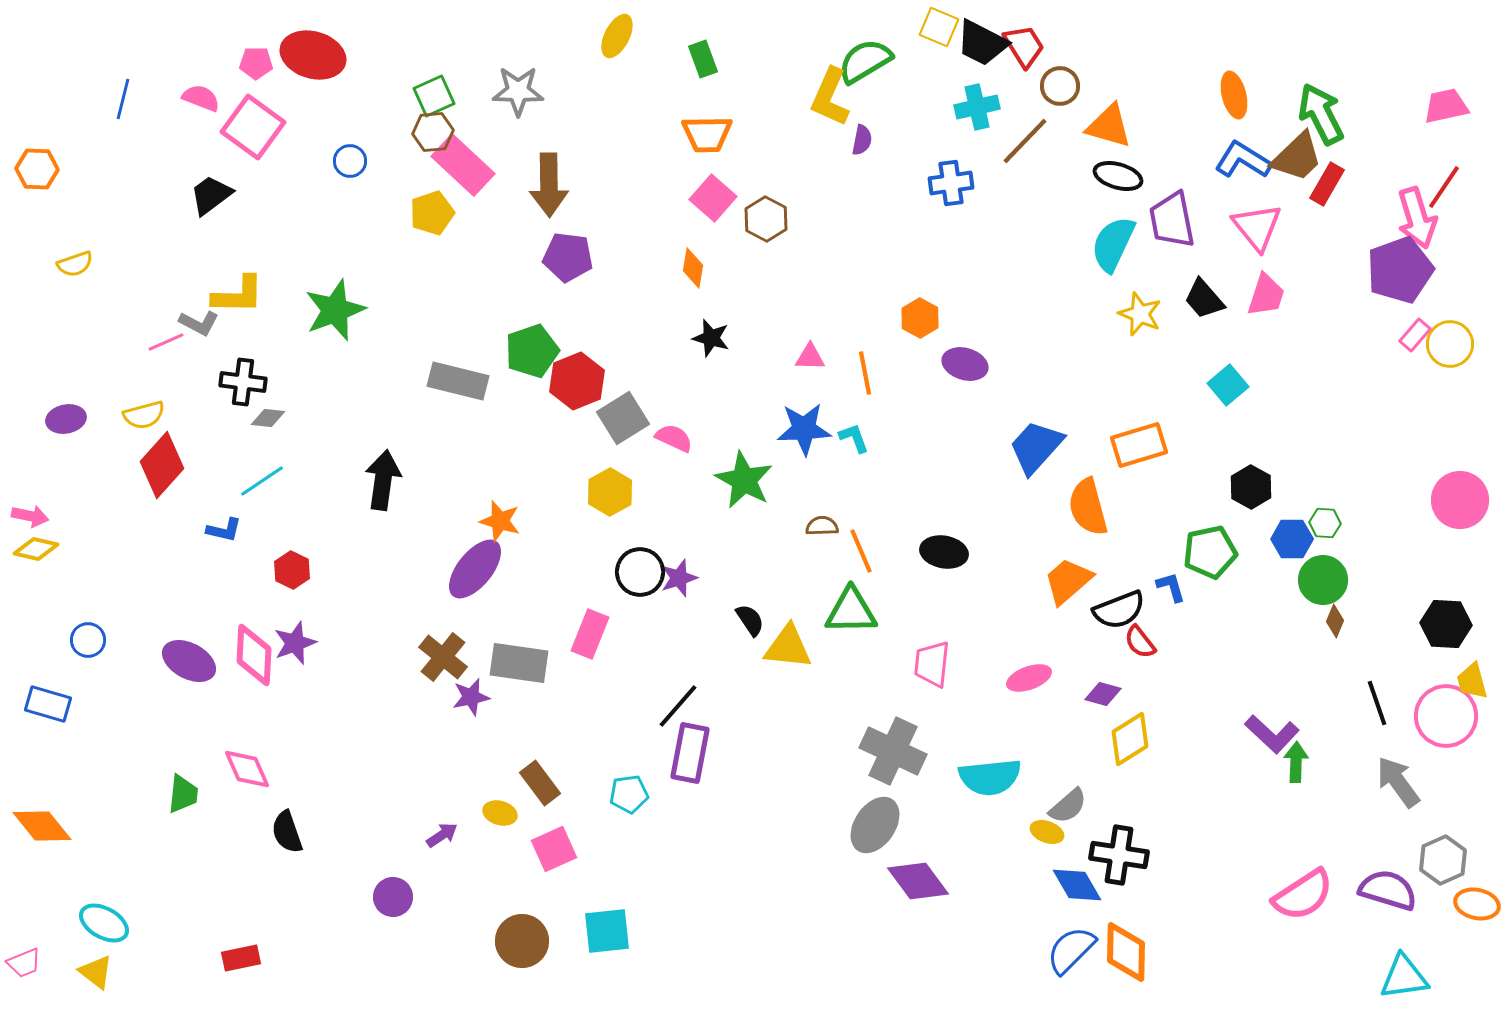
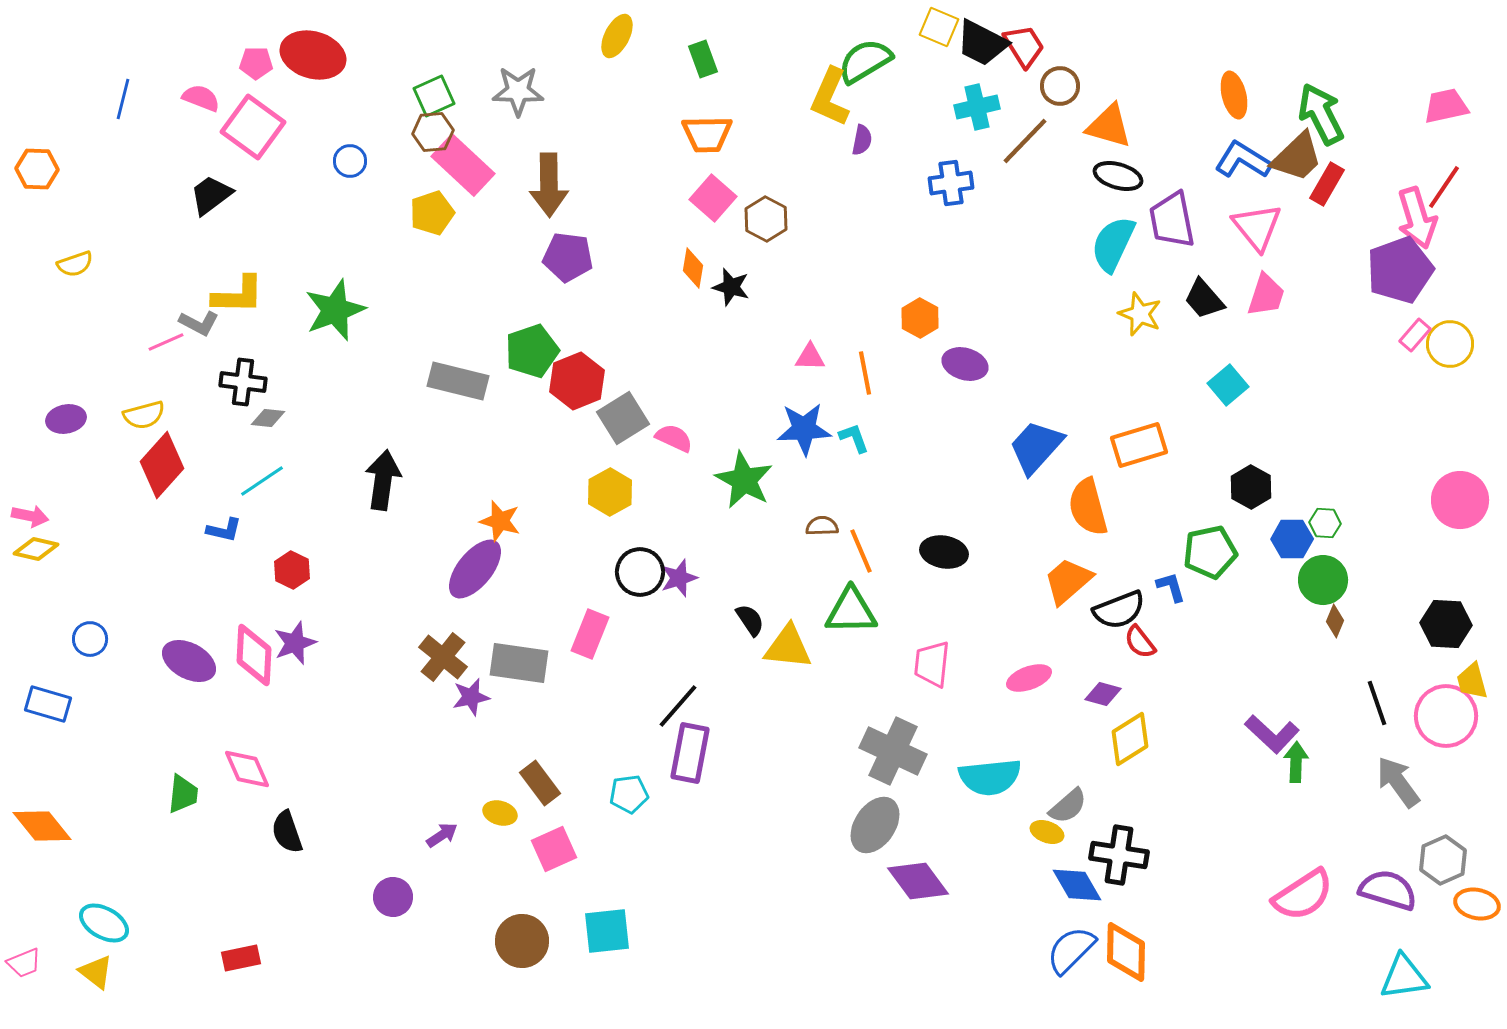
black star at (711, 338): moved 20 px right, 51 px up
blue circle at (88, 640): moved 2 px right, 1 px up
